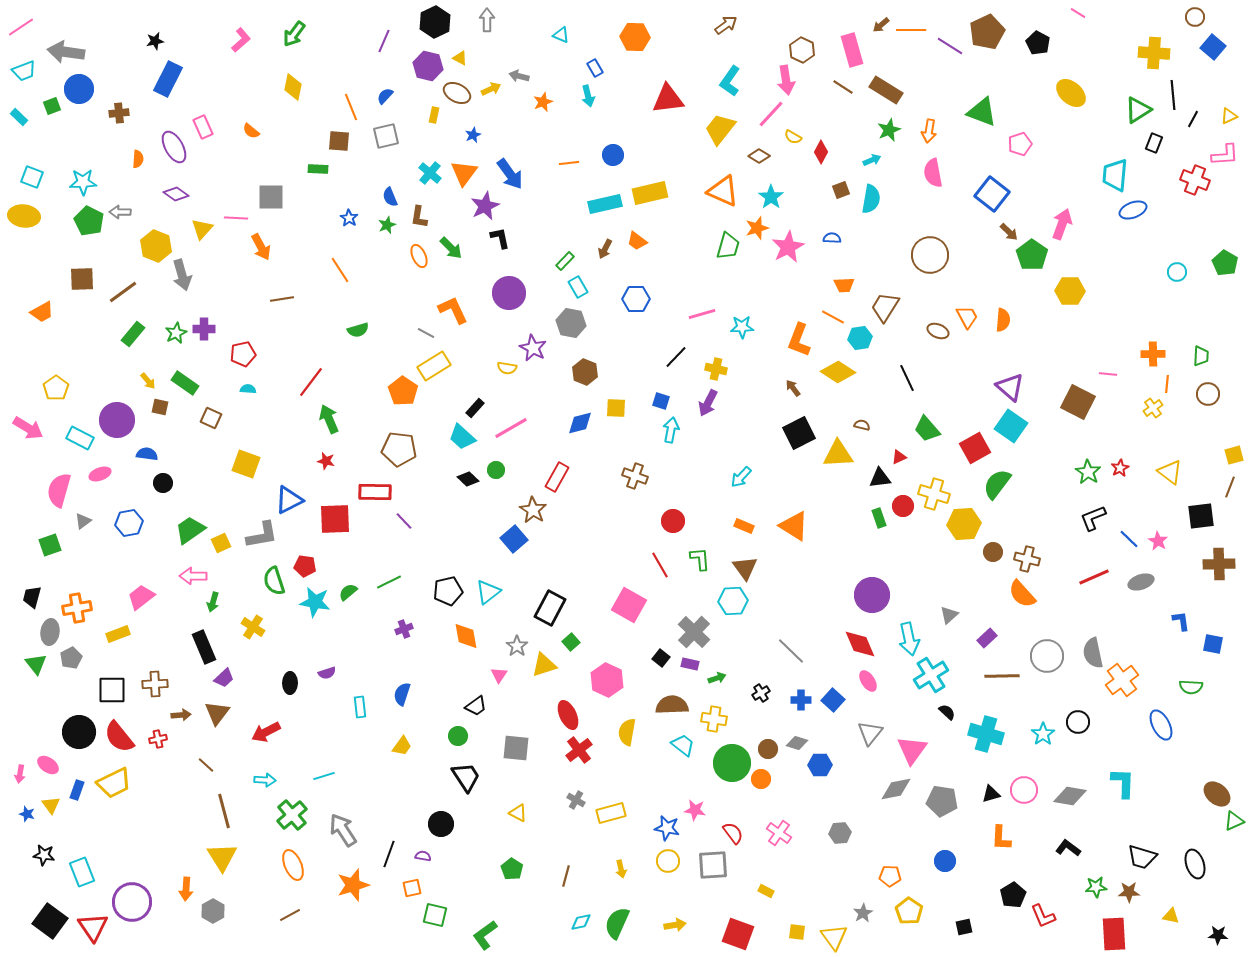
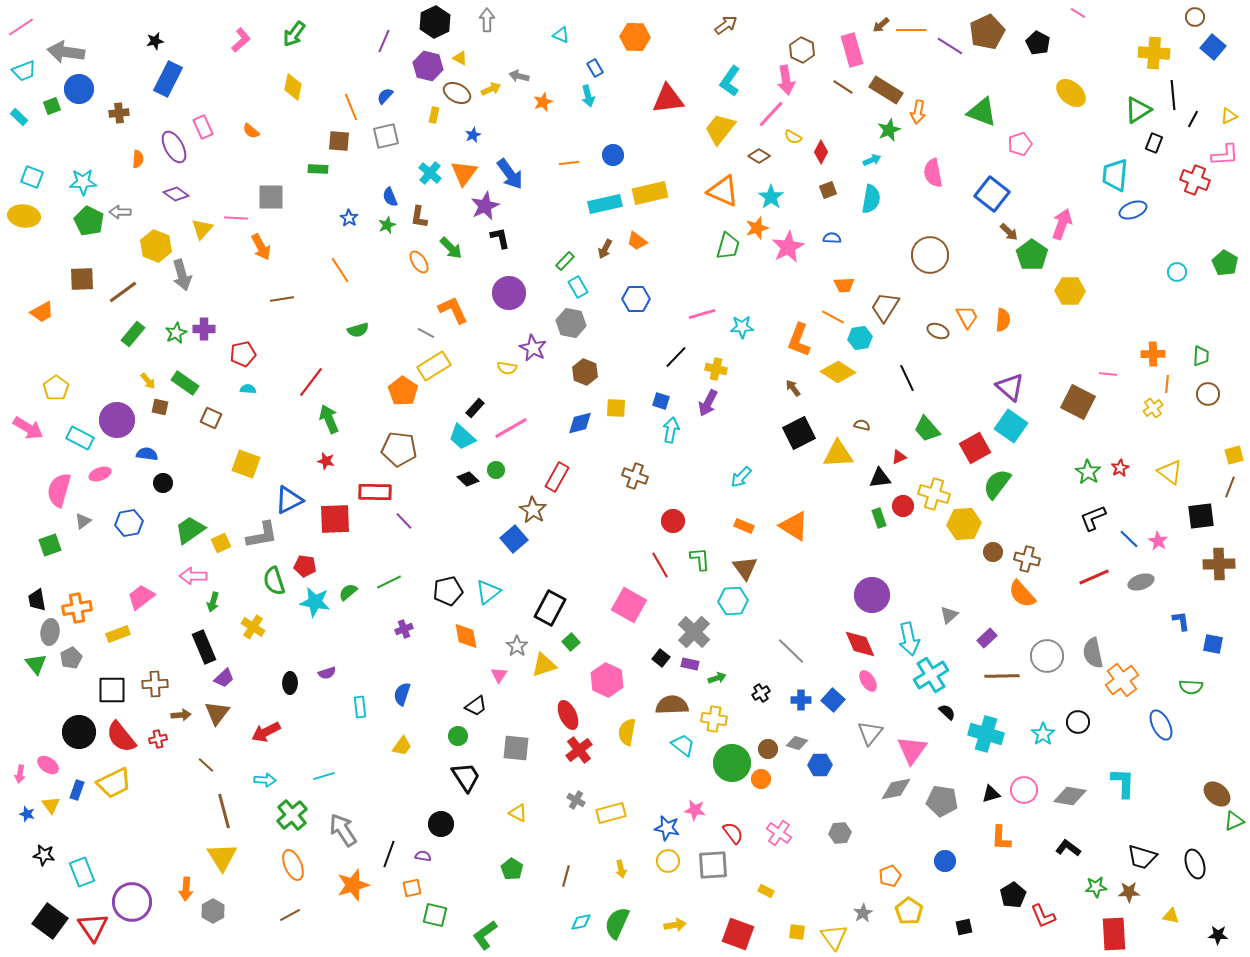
orange arrow at (929, 131): moved 11 px left, 19 px up
brown square at (841, 190): moved 13 px left
orange ellipse at (419, 256): moved 6 px down; rotated 10 degrees counterclockwise
black trapezoid at (32, 597): moved 5 px right, 3 px down; rotated 25 degrees counterclockwise
red semicircle at (119, 737): moved 2 px right
orange pentagon at (890, 876): rotated 25 degrees counterclockwise
